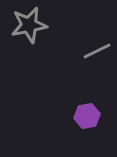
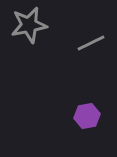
gray line: moved 6 px left, 8 px up
